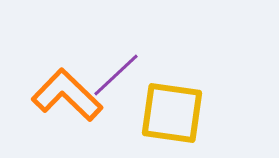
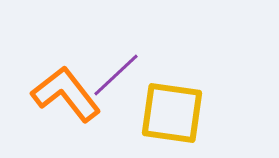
orange L-shape: moved 1 px left, 1 px up; rotated 8 degrees clockwise
